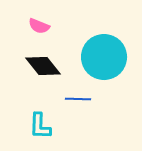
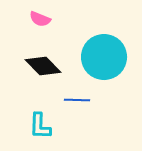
pink semicircle: moved 1 px right, 7 px up
black diamond: rotated 6 degrees counterclockwise
blue line: moved 1 px left, 1 px down
